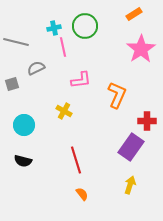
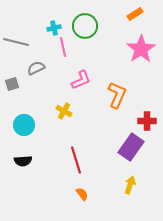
orange rectangle: moved 1 px right
pink L-shape: rotated 15 degrees counterclockwise
black semicircle: rotated 18 degrees counterclockwise
